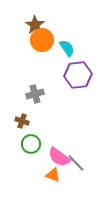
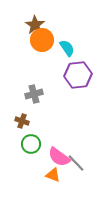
gray cross: moved 1 px left
